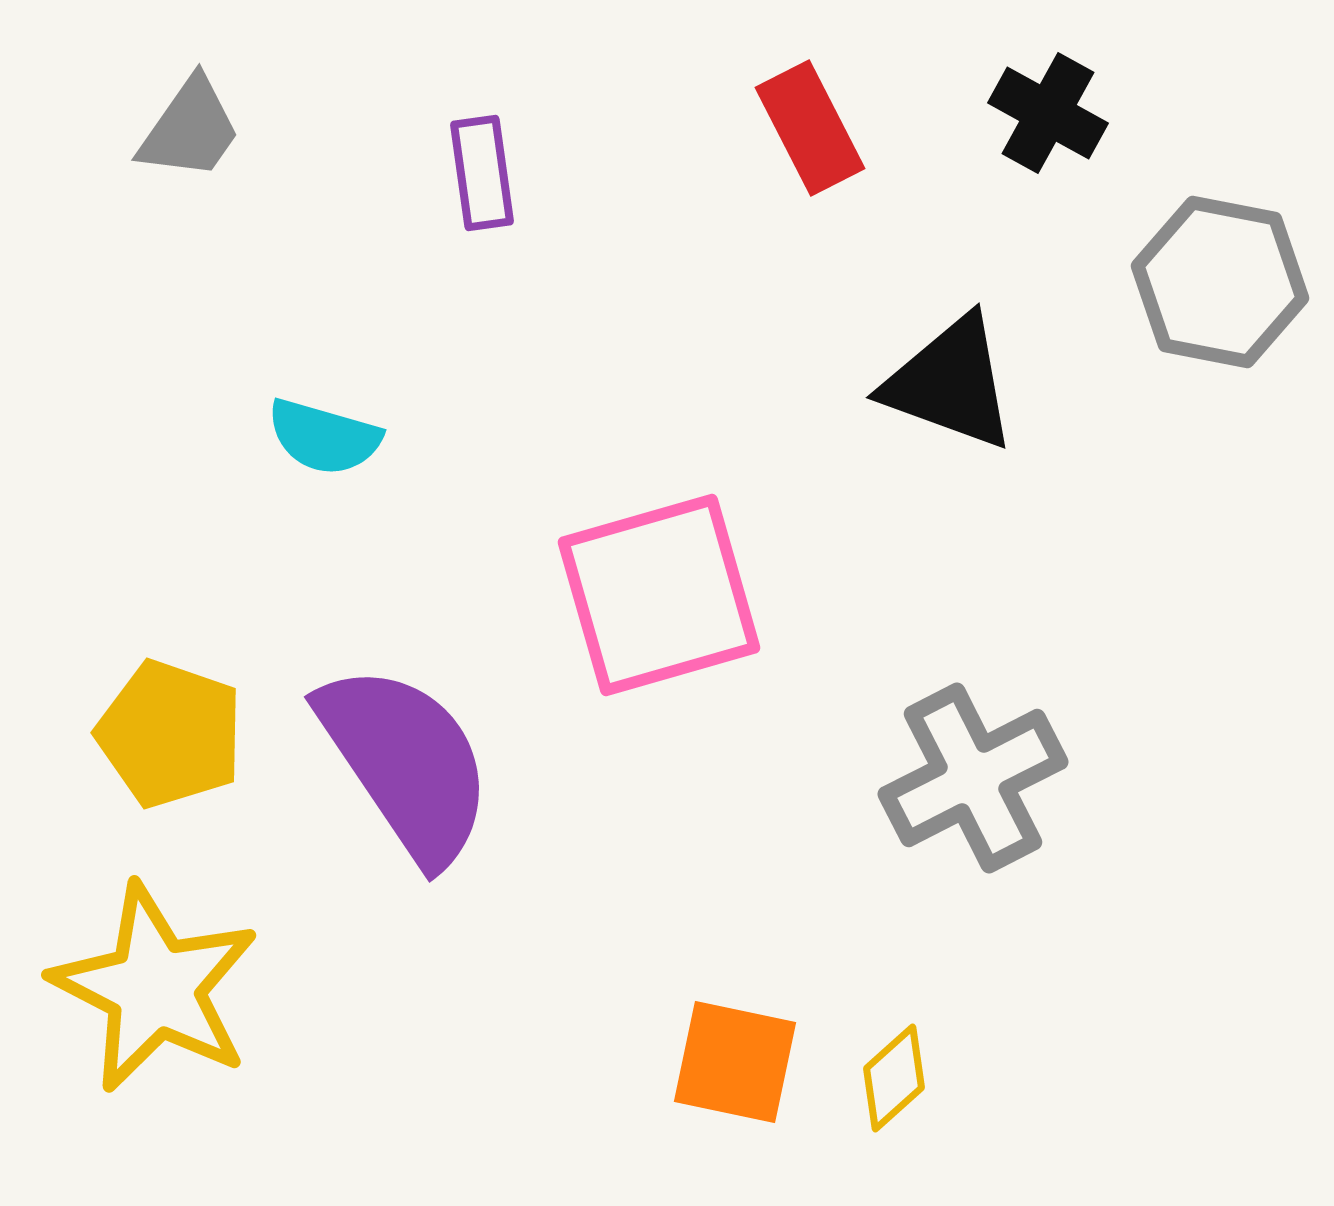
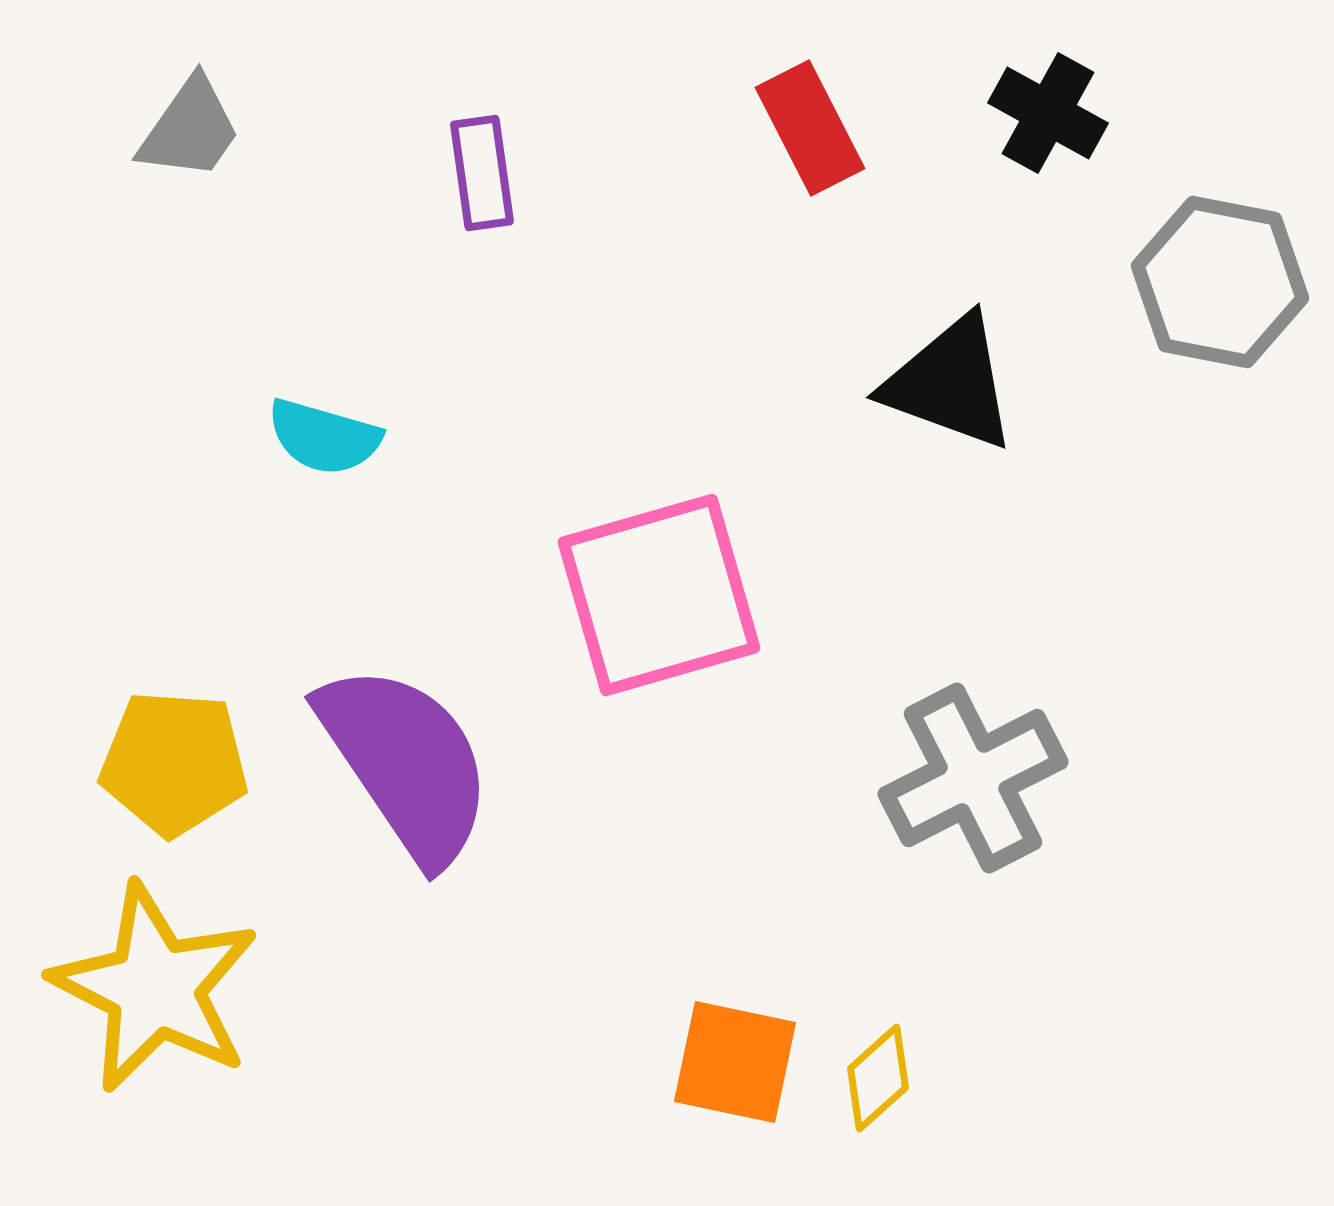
yellow pentagon: moved 4 px right, 29 px down; rotated 15 degrees counterclockwise
yellow diamond: moved 16 px left
